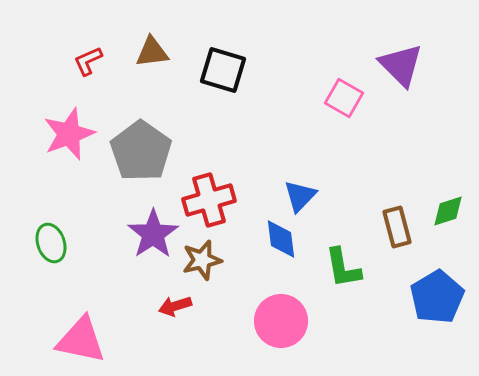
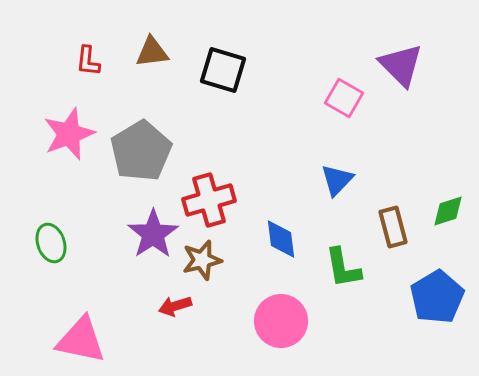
red L-shape: rotated 60 degrees counterclockwise
gray pentagon: rotated 6 degrees clockwise
blue triangle: moved 37 px right, 16 px up
brown rectangle: moved 4 px left
